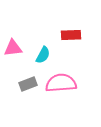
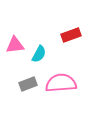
red rectangle: rotated 18 degrees counterclockwise
pink triangle: moved 2 px right, 3 px up
cyan semicircle: moved 4 px left, 1 px up
